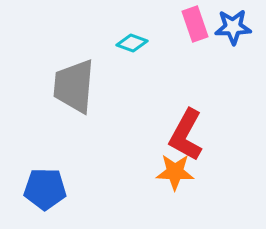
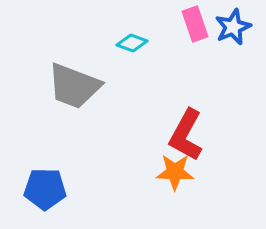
blue star: rotated 21 degrees counterclockwise
gray trapezoid: rotated 74 degrees counterclockwise
